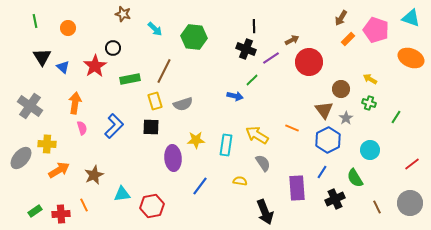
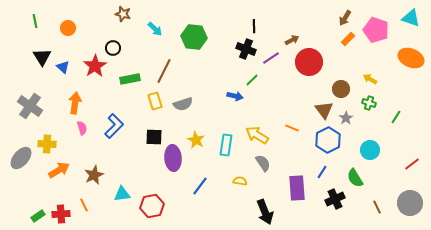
brown arrow at (341, 18): moved 4 px right
black square at (151, 127): moved 3 px right, 10 px down
yellow star at (196, 140): rotated 30 degrees clockwise
green rectangle at (35, 211): moved 3 px right, 5 px down
